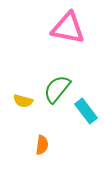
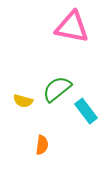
pink triangle: moved 4 px right, 1 px up
green semicircle: rotated 12 degrees clockwise
